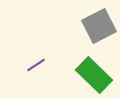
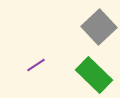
gray square: moved 1 px down; rotated 16 degrees counterclockwise
